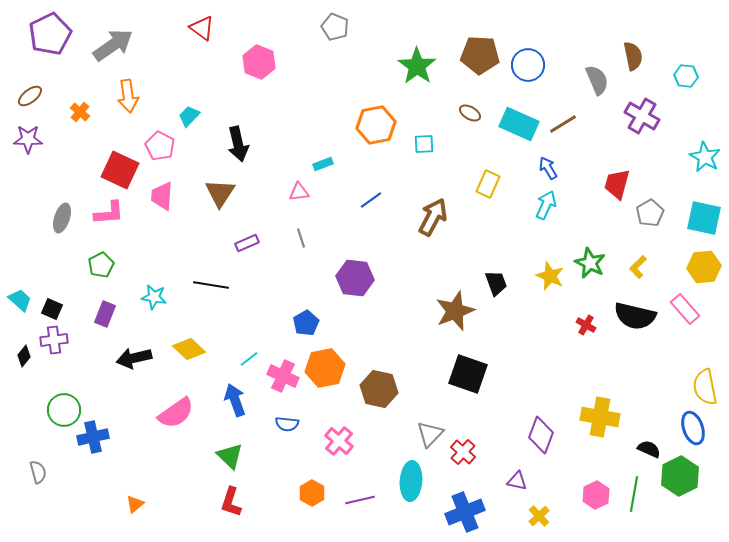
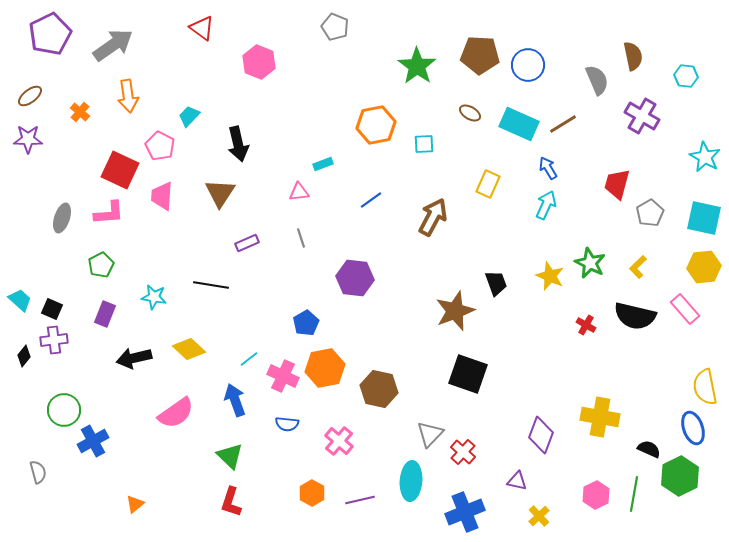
blue cross at (93, 437): moved 4 px down; rotated 16 degrees counterclockwise
